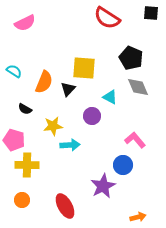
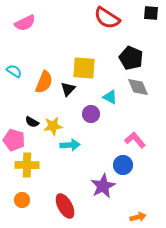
black semicircle: moved 7 px right, 13 px down
purple circle: moved 1 px left, 2 px up
